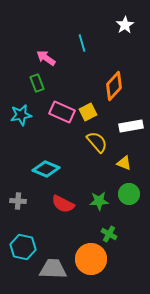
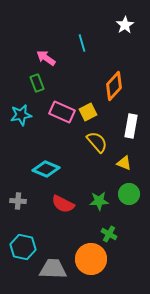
white rectangle: rotated 70 degrees counterclockwise
